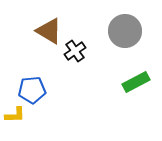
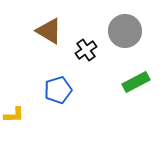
black cross: moved 11 px right, 1 px up
blue pentagon: moved 26 px right; rotated 12 degrees counterclockwise
yellow L-shape: moved 1 px left
